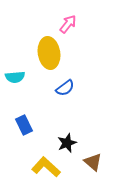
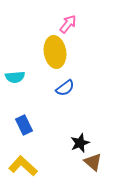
yellow ellipse: moved 6 px right, 1 px up
black star: moved 13 px right
yellow L-shape: moved 23 px left, 1 px up
